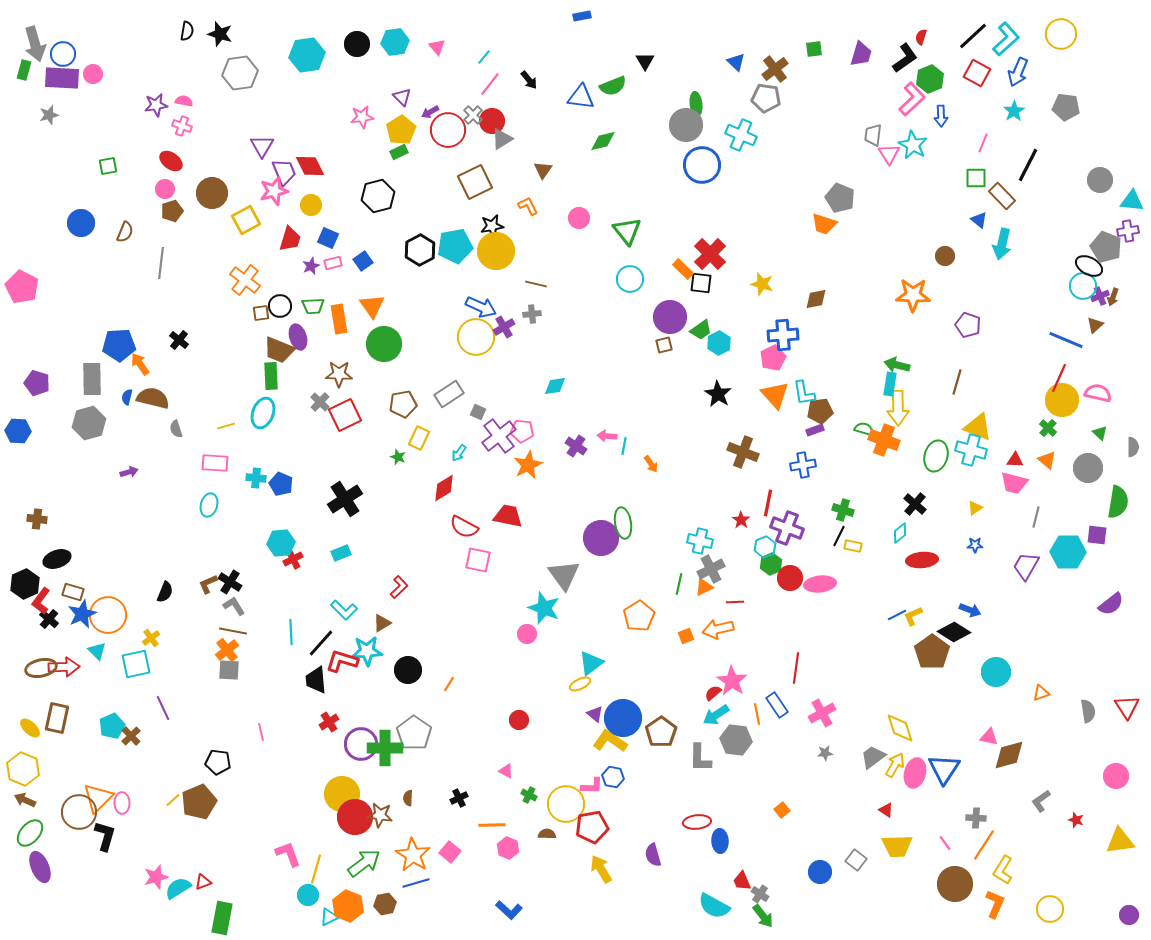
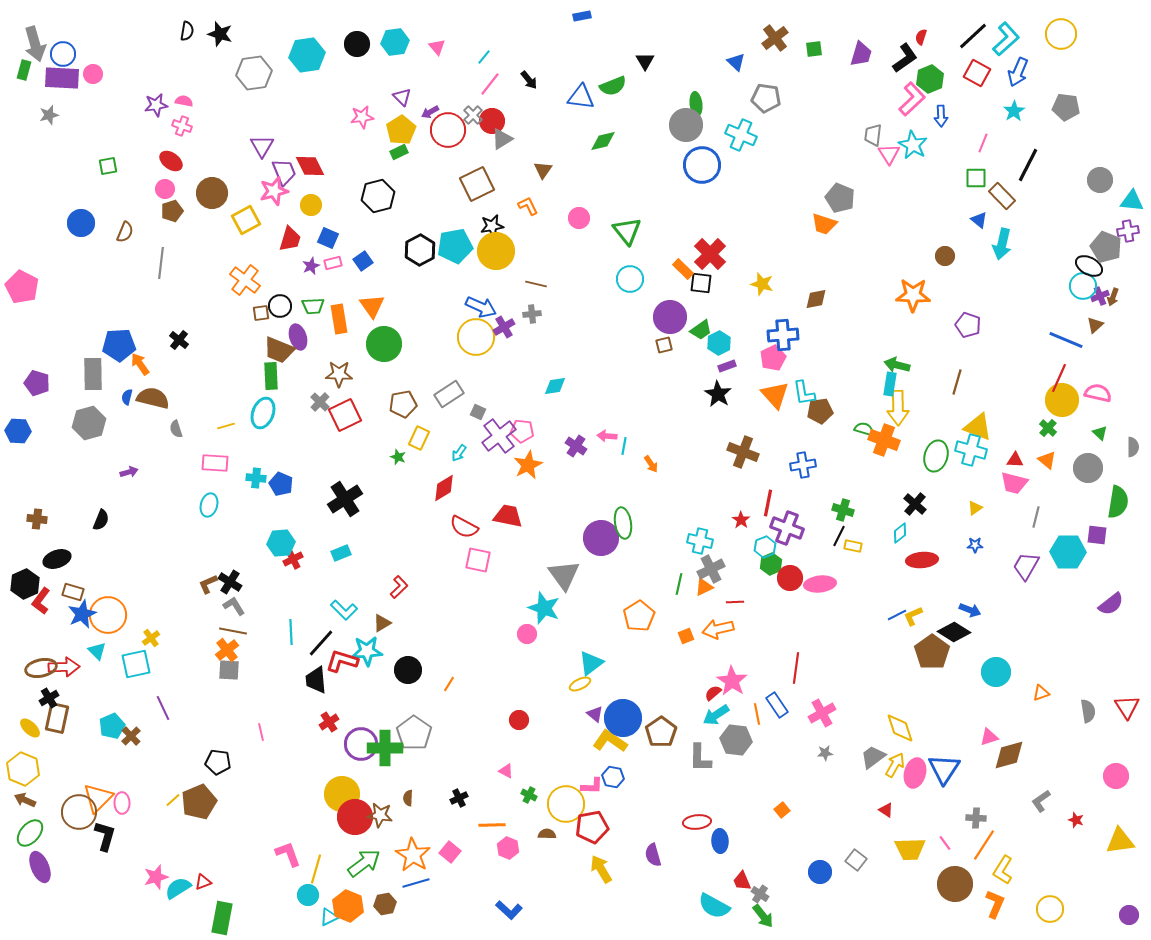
brown cross at (775, 69): moved 31 px up
gray hexagon at (240, 73): moved 14 px right
brown square at (475, 182): moved 2 px right, 2 px down
gray rectangle at (92, 379): moved 1 px right, 5 px up
purple rectangle at (815, 430): moved 88 px left, 64 px up
black semicircle at (165, 592): moved 64 px left, 72 px up
black cross at (49, 619): moved 79 px down; rotated 18 degrees clockwise
pink triangle at (989, 737): rotated 30 degrees counterclockwise
yellow trapezoid at (897, 846): moved 13 px right, 3 px down
